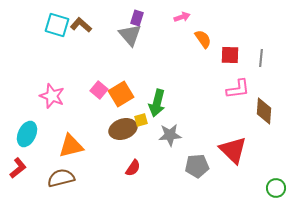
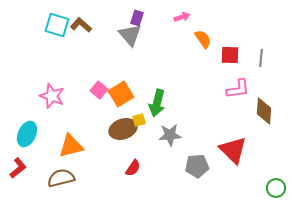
yellow square: moved 2 px left
